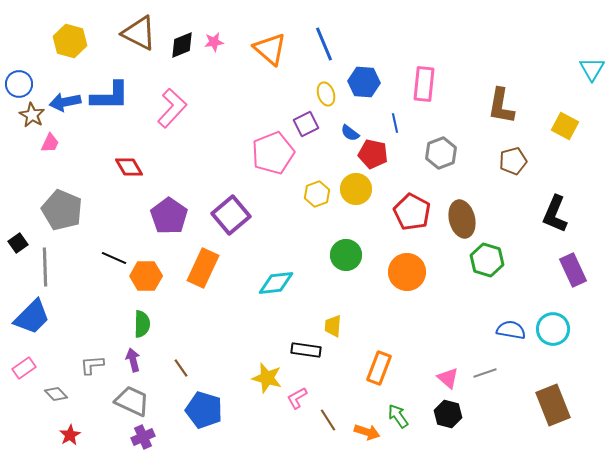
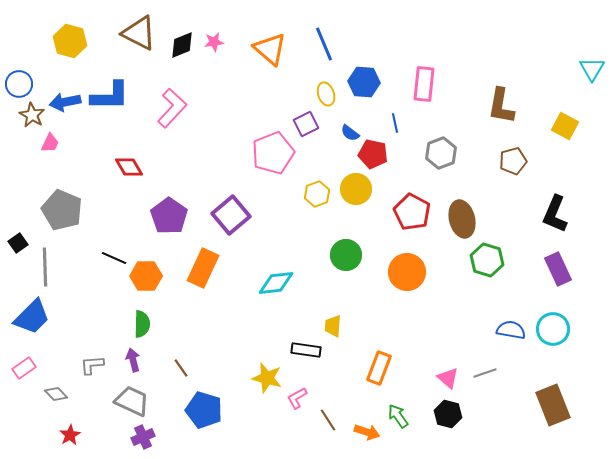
purple rectangle at (573, 270): moved 15 px left, 1 px up
